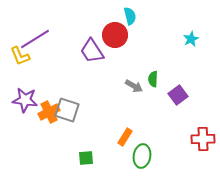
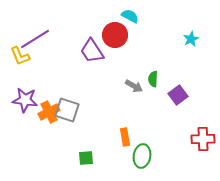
cyan semicircle: rotated 48 degrees counterclockwise
orange rectangle: rotated 42 degrees counterclockwise
